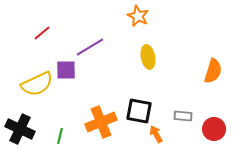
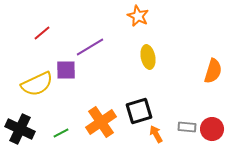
black square: rotated 28 degrees counterclockwise
gray rectangle: moved 4 px right, 11 px down
orange cross: rotated 12 degrees counterclockwise
red circle: moved 2 px left
green line: moved 1 px right, 3 px up; rotated 49 degrees clockwise
